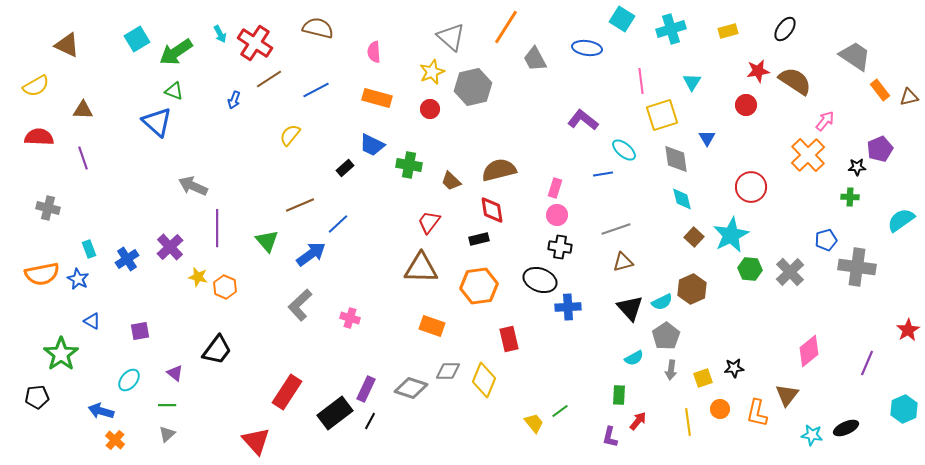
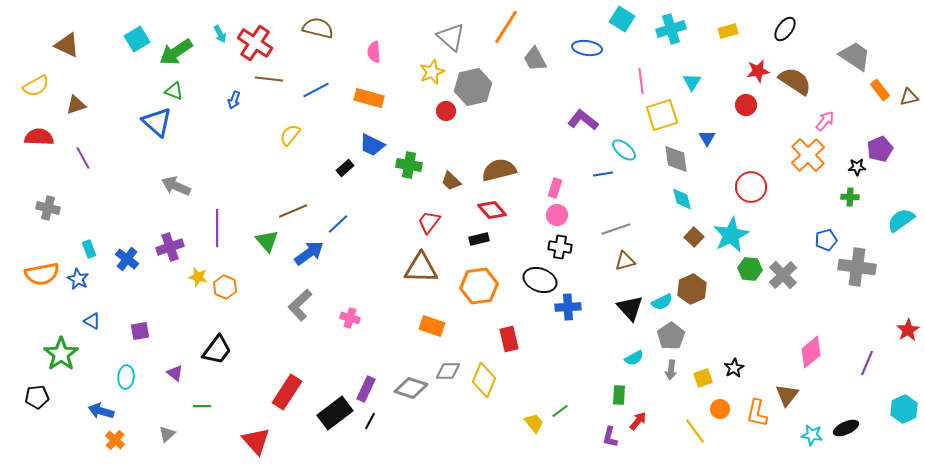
brown line at (269, 79): rotated 40 degrees clockwise
orange rectangle at (377, 98): moved 8 px left
red circle at (430, 109): moved 16 px right, 2 px down
brown triangle at (83, 110): moved 7 px left, 5 px up; rotated 20 degrees counterclockwise
purple line at (83, 158): rotated 10 degrees counterclockwise
gray arrow at (193, 186): moved 17 px left
brown line at (300, 205): moved 7 px left, 6 px down
red diamond at (492, 210): rotated 32 degrees counterclockwise
purple cross at (170, 247): rotated 24 degrees clockwise
blue arrow at (311, 254): moved 2 px left, 1 px up
blue cross at (127, 259): rotated 20 degrees counterclockwise
brown triangle at (623, 262): moved 2 px right, 1 px up
gray cross at (790, 272): moved 7 px left, 3 px down
gray pentagon at (666, 336): moved 5 px right
pink diamond at (809, 351): moved 2 px right, 1 px down
black star at (734, 368): rotated 24 degrees counterclockwise
cyan ellipse at (129, 380): moved 3 px left, 3 px up; rotated 35 degrees counterclockwise
green line at (167, 405): moved 35 px right, 1 px down
yellow line at (688, 422): moved 7 px right, 9 px down; rotated 28 degrees counterclockwise
